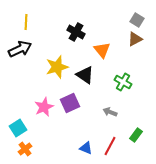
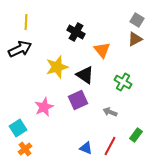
purple square: moved 8 px right, 3 px up
